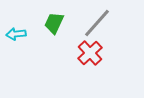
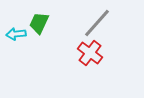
green trapezoid: moved 15 px left
red cross: rotated 10 degrees counterclockwise
